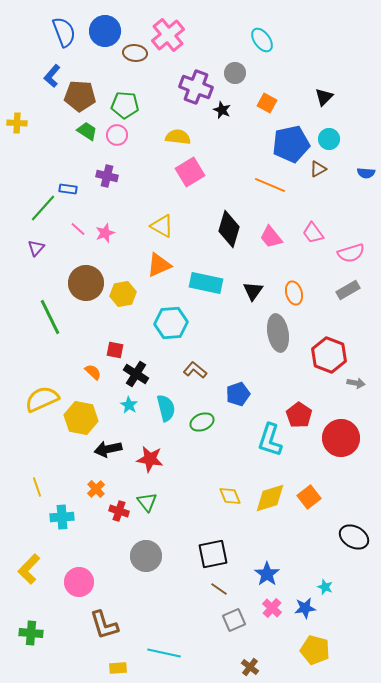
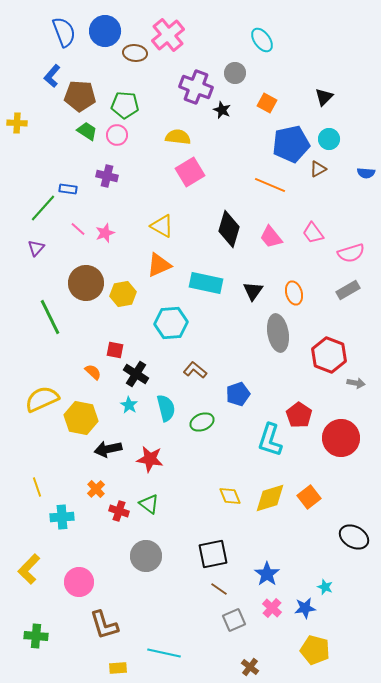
green triangle at (147, 502): moved 2 px right, 2 px down; rotated 15 degrees counterclockwise
green cross at (31, 633): moved 5 px right, 3 px down
